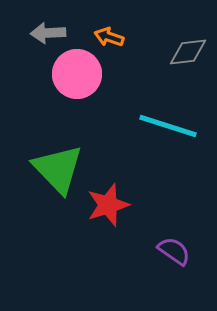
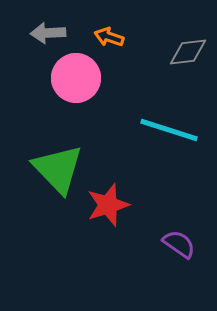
pink circle: moved 1 px left, 4 px down
cyan line: moved 1 px right, 4 px down
purple semicircle: moved 5 px right, 7 px up
